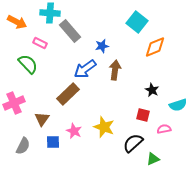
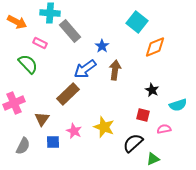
blue star: rotated 24 degrees counterclockwise
